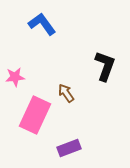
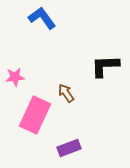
blue L-shape: moved 6 px up
black L-shape: rotated 112 degrees counterclockwise
